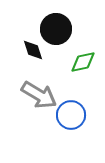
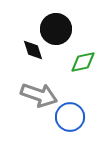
gray arrow: rotated 12 degrees counterclockwise
blue circle: moved 1 px left, 2 px down
